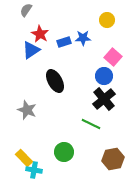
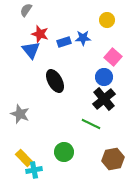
red star: rotated 12 degrees counterclockwise
blue triangle: rotated 36 degrees counterclockwise
blue circle: moved 1 px down
gray star: moved 7 px left, 4 px down
cyan cross: rotated 21 degrees counterclockwise
